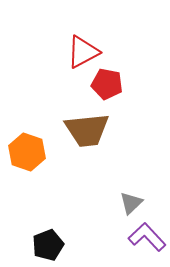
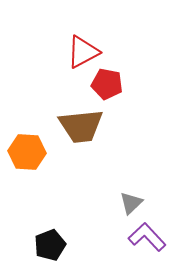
brown trapezoid: moved 6 px left, 4 px up
orange hexagon: rotated 15 degrees counterclockwise
black pentagon: moved 2 px right
